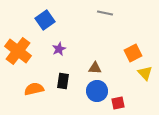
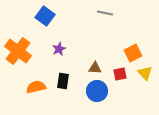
blue square: moved 4 px up; rotated 18 degrees counterclockwise
orange semicircle: moved 2 px right, 2 px up
red square: moved 2 px right, 29 px up
